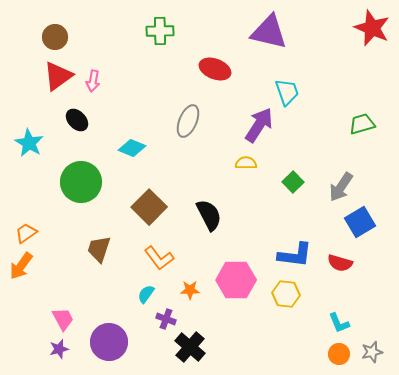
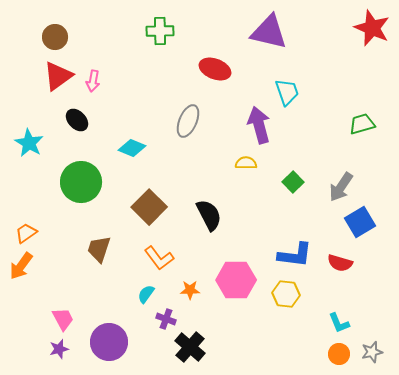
purple arrow: rotated 48 degrees counterclockwise
